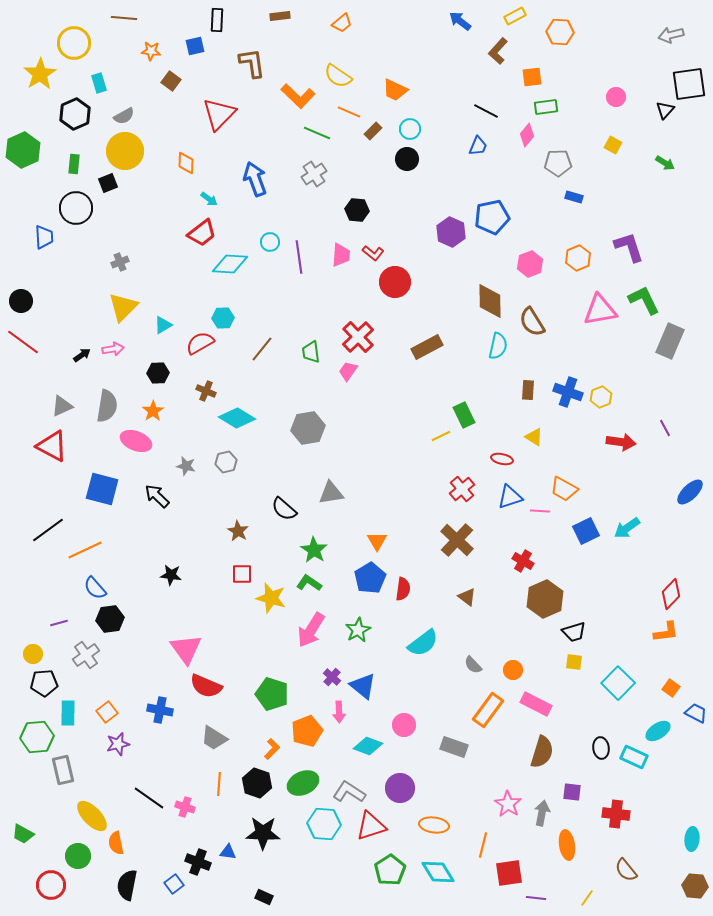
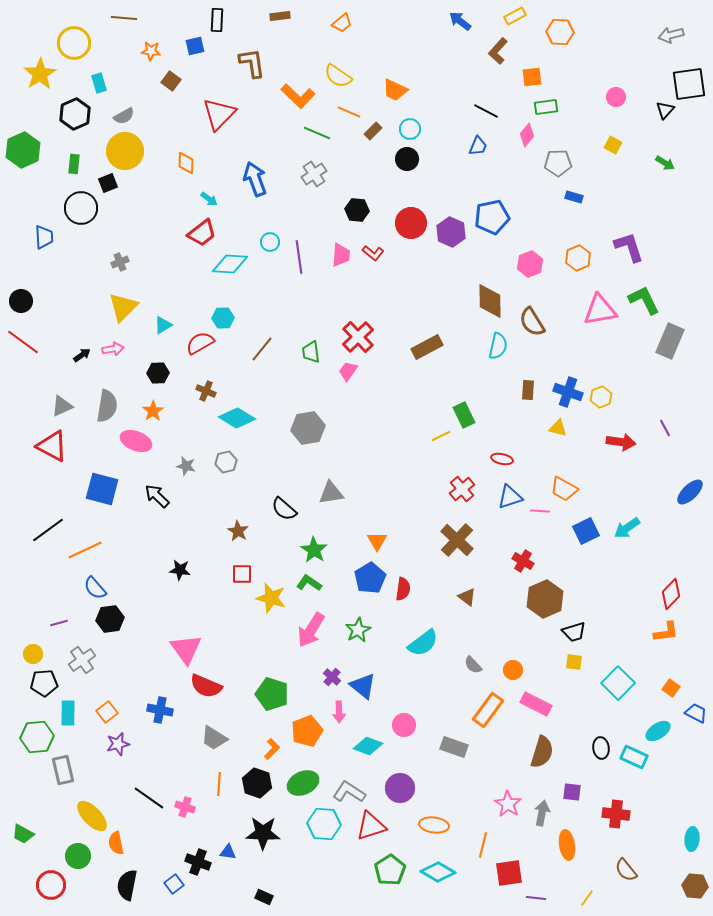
black circle at (76, 208): moved 5 px right
red circle at (395, 282): moved 16 px right, 59 px up
yellow triangle at (534, 437): moved 24 px right, 9 px up; rotated 18 degrees counterclockwise
black star at (171, 575): moved 9 px right, 5 px up
gray cross at (86, 655): moved 4 px left, 5 px down
cyan diamond at (438, 872): rotated 28 degrees counterclockwise
